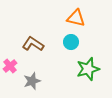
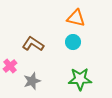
cyan circle: moved 2 px right
green star: moved 8 px left, 10 px down; rotated 15 degrees clockwise
